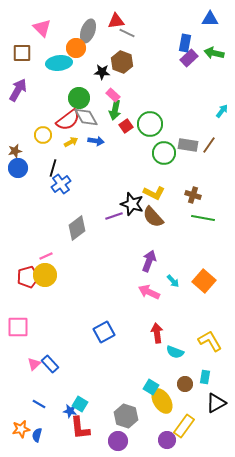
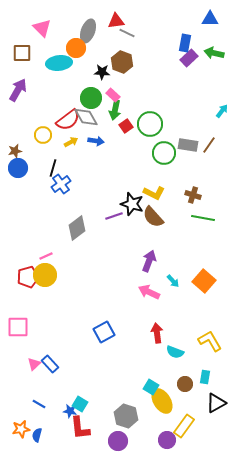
green circle at (79, 98): moved 12 px right
